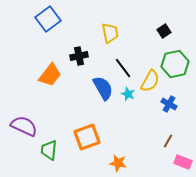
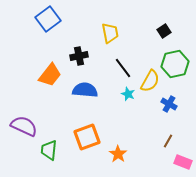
blue semicircle: moved 18 px left, 2 px down; rotated 55 degrees counterclockwise
orange star: moved 9 px up; rotated 24 degrees clockwise
